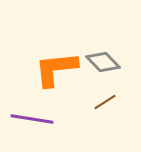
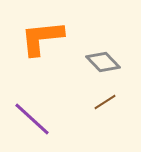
orange L-shape: moved 14 px left, 31 px up
purple line: rotated 33 degrees clockwise
